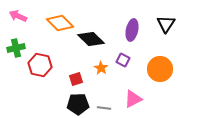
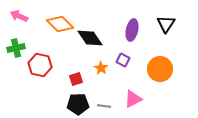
pink arrow: moved 1 px right
orange diamond: moved 1 px down
black diamond: moved 1 px left, 1 px up; rotated 12 degrees clockwise
gray line: moved 2 px up
